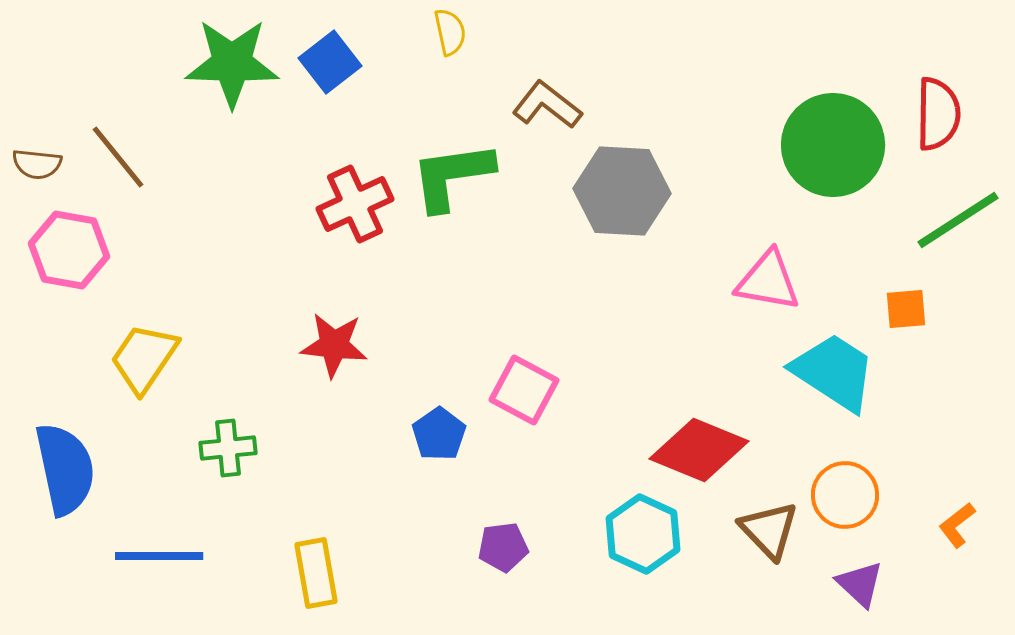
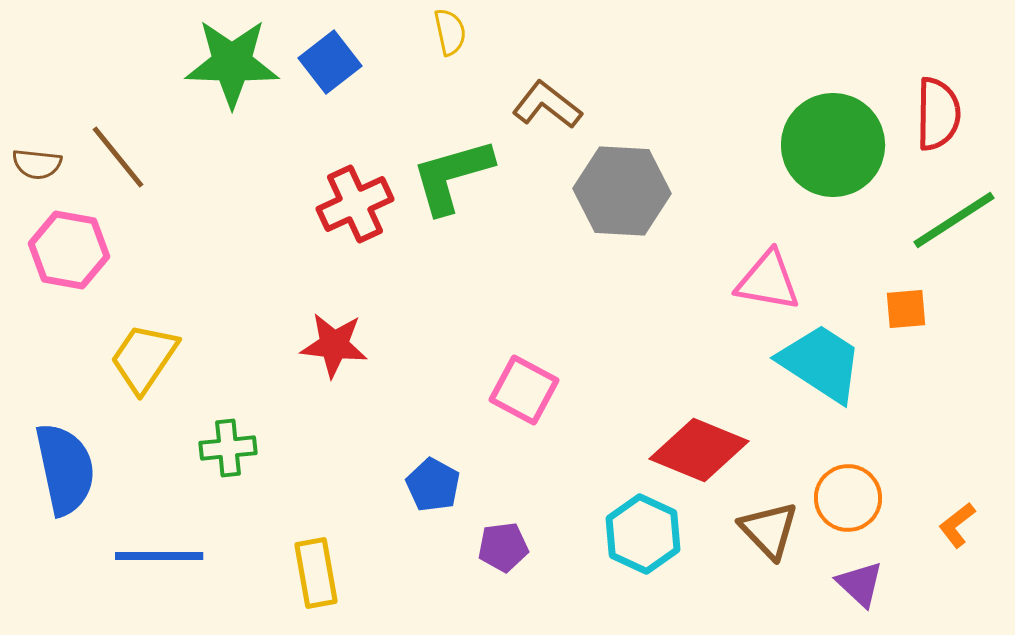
green L-shape: rotated 8 degrees counterclockwise
green line: moved 4 px left
cyan trapezoid: moved 13 px left, 9 px up
blue pentagon: moved 6 px left, 51 px down; rotated 8 degrees counterclockwise
orange circle: moved 3 px right, 3 px down
